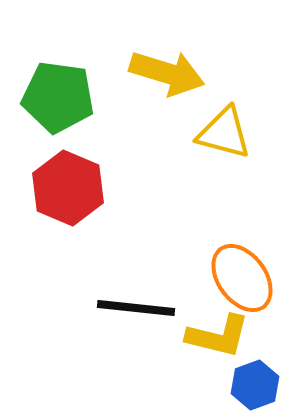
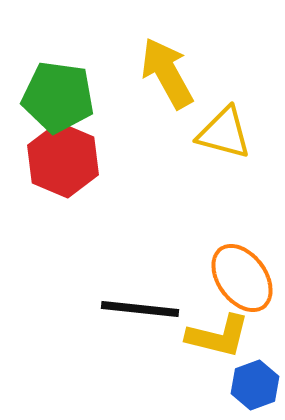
yellow arrow: rotated 136 degrees counterclockwise
red hexagon: moved 5 px left, 28 px up
black line: moved 4 px right, 1 px down
